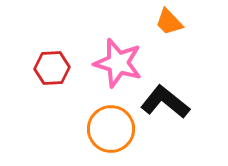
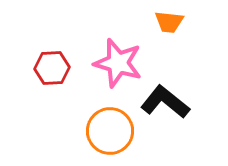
orange trapezoid: rotated 40 degrees counterclockwise
orange circle: moved 1 px left, 2 px down
